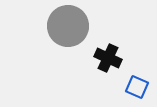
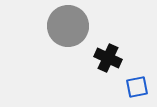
blue square: rotated 35 degrees counterclockwise
